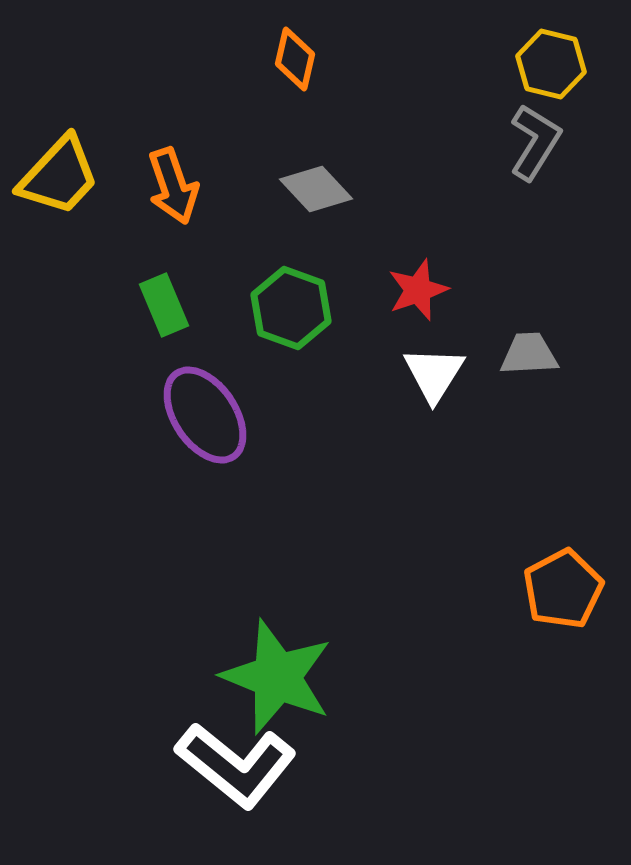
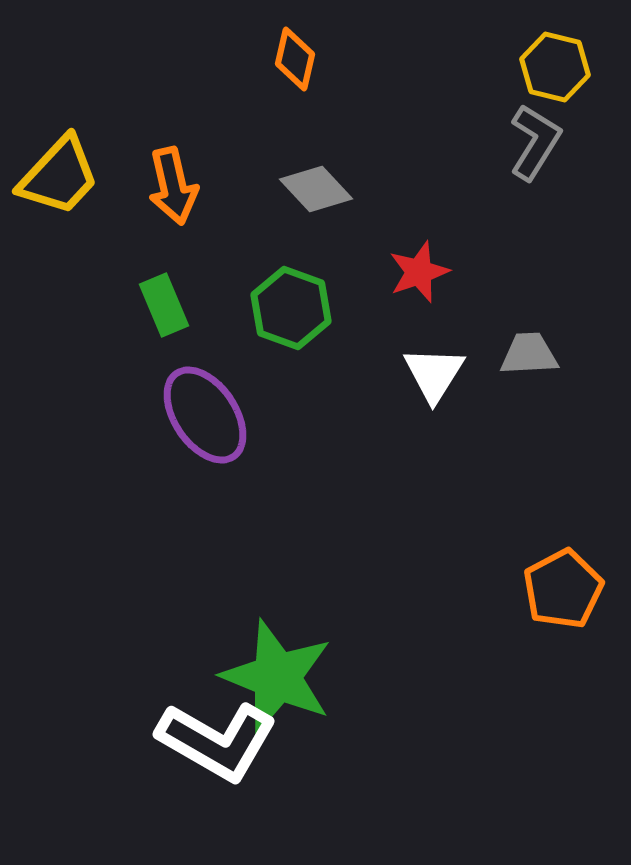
yellow hexagon: moved 4 px right, 3 px down
orange arrow: rotated 6 degrees clockwise
red star: moved 1 px right, 18 px up
white L-shape: moved 19 px left, 24 px up; rotated 9 degrees counterclockwise
